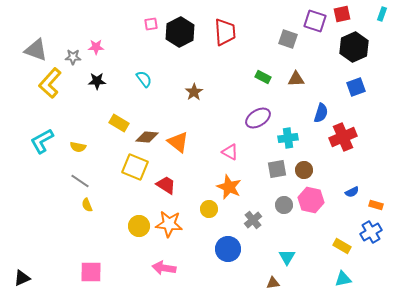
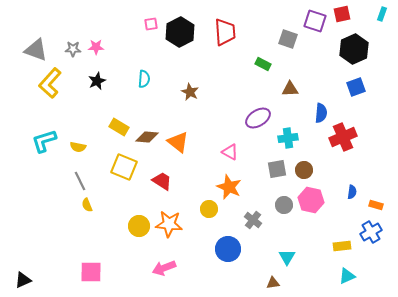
black hexagon at (354, 47): moved 2 px down
gray star at (73, 57): moved 8 px up
green rectangle at (263, 77): moved 13 px up
cyan semicircle at (144, 79): rotated 42 degrees clockwise
brown triangle at (296, 79): moved 6 px left, 10 px down
black star at (97, 81): rotated 24 degrees counterclockwise
brown star at (194, 92): moved 4 px left; rotated 12 degrees counterclockwise
blue semicircle at (321, 113): rotated 12 degrees counterclockwise
yellow rectangle at (119, 123): moved 4 px down
cyan L-shape at (42, 141): moved 2 px right; rotated 12 degrees clockwise
yellow square at (135, 167): moved 11 px left
gray line at (80, 181): rotated 30 degrees clockwise
red trapezoid at (166, 185): moved 4 px left, 4 px up
blue semicircle at (352, 192): rotated 56 degrees counterclockwise
gray cross at (253, 220): rotated 12 degrees counterclockwise
yellow rectangle at (342, 246): rotated 36 degrees counterclockwise
pink arrow at (164, 268): rotated 30 degrees counterclockwise
black triangle at (22, 278): moved 1 px right, 2 px down
cyan triangle at (343, 279): moved 4 px right, 3 px up; rotated 12 degrees counterclockwise
